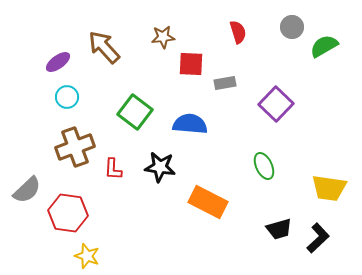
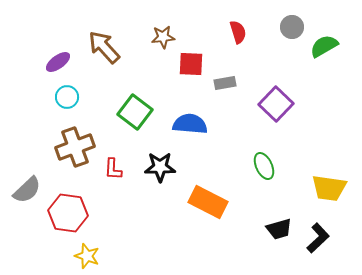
black star: rotated 8 degrees counterclockwise
